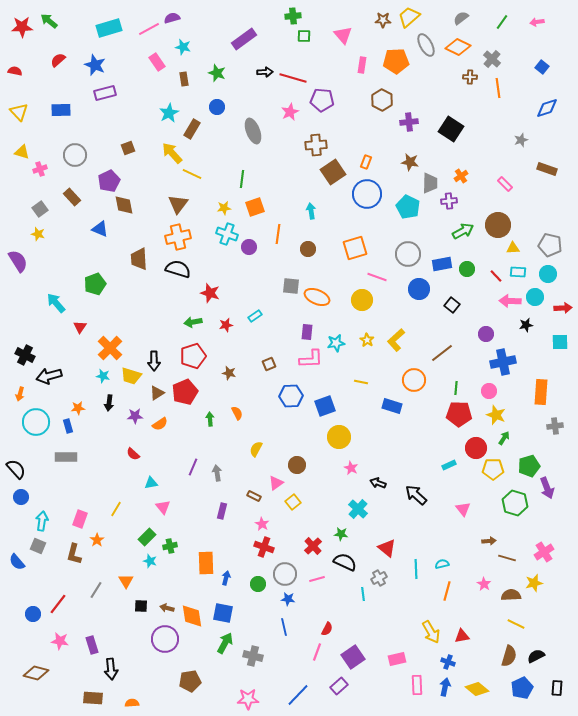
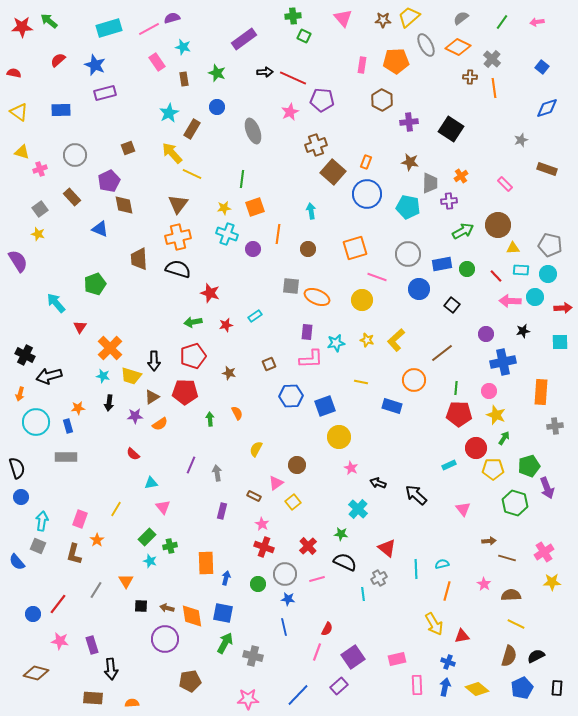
pink triangle at (343, 35): moved 17 px up
green square at (304, 36): rotated 24 degrees clockwise
red semicircle at (15, 71): moved 1 px left, 2 px down
red line at (293, 78): rotated 8 degrees clockwise
orange line at (498, 88): moved 4 px left
yellow triangle at (19, 112): rotated 12 degrees counterclockwise
brown cross at (316, 145): rotated 15 degrees counterclockwise
brown square at (333, 172): rotated 15 degrees counterclockwise
cyan pentagon at (408, 207): rotated 15 degrees counterclockwise
purple circle at (249, 247): moved 4 px right, 2 px down
cyan rectangle at (518, 272): moved 3 px right, 2 px up
black star at (526, 325): moved 3 px left, 6 px down
yellow star at (367, 340): rotated 16 degrees counterclockwise
red pentagon at (185, 392): rotated 25 degrees clockwise
brown triangle at (157, 393): moved 5 px left, 4 px down
purple line at (193, 467): moved 2 px left, 2 px up
black semicircle at (16, 469): moved 1 px right, 1 px up; rotated 25 degrees clockwise
red cross at (313, 546): moved 5 px left
yellow star at (534, 583): moved 18 px right, 1 px up; rotated 12 degrees clockwise
yellow arrow at (431, 632): moved 3 px right, 8 px up
